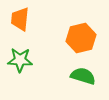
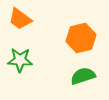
orange trapezoid: rotated 60 degrees counterclockwise
green semicircle: rotated 35 degrees counterclockwise
